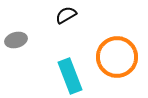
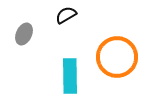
gray ellipse: moved 8 px right, 6 px up; rotated 50 degrees counterclockwise
cyan rectangle: rotated 20 degrees clockwise
